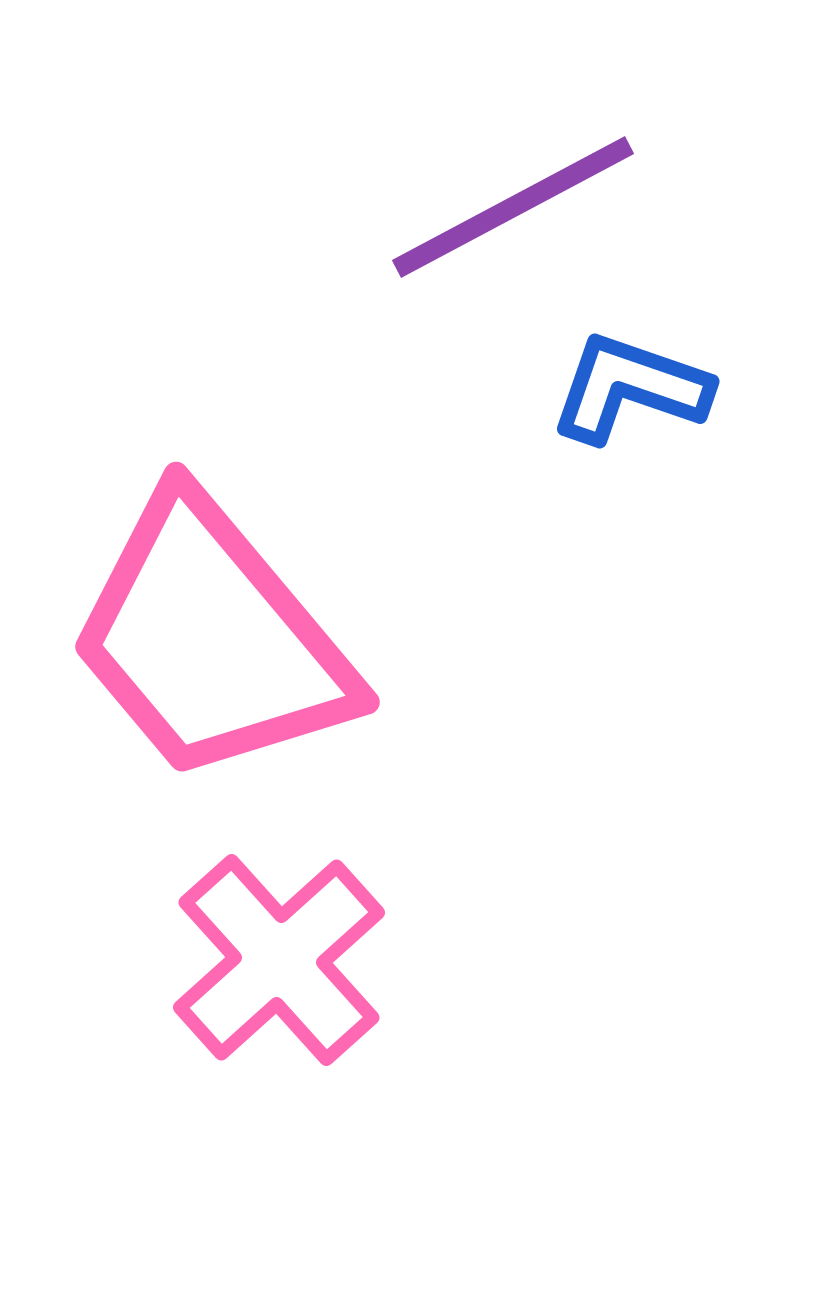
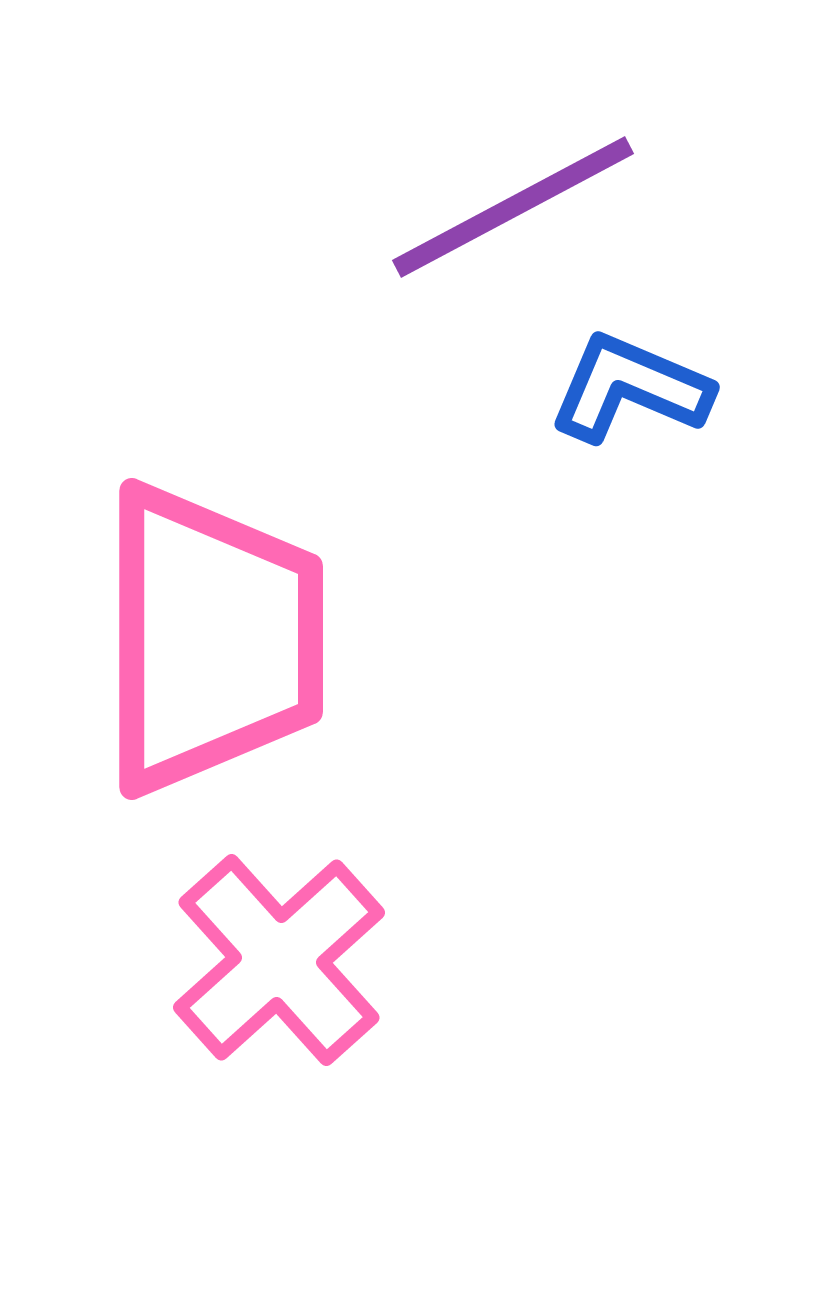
blue L-shape: rotated 4 degrees clockwise
pink trapezoid: rotated 140 degrees counterclockwise
